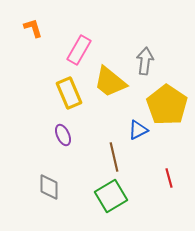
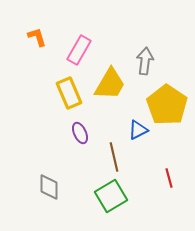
orange L-shape: moved 4 px right, 9 px down
yellow trapezoid: moved 2 px down; rotated 99 degrees counterclockwise
purple ellipse: moved 17 px right, 2 px up
